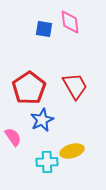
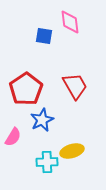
blue square: moved 7 px down
red pentagon: moved 3 px left, 1 px down
pink semicircle: rotated 66 degrees clockwise
